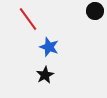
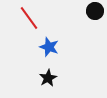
red line: moved 1 px right, 1 px up
black star: moved 3 px right, 3 px down
